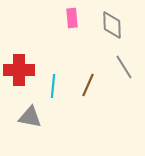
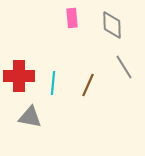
red cross: moved 6 px down
cyan line: moved 3 px up
